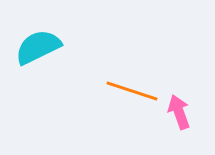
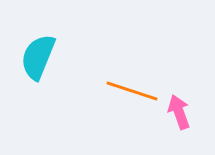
cyan semicircle: moved 10 px down; rotated 42 degrees counterclockwise
